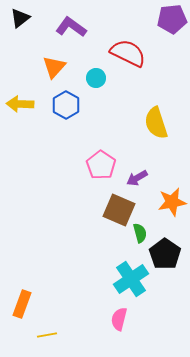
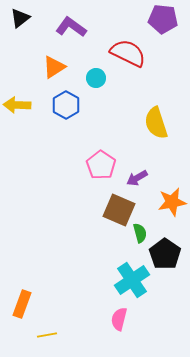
purple pentagon: moved 9 px left; rotated 12 degrees clockwise
orange triangle: rotated 15 degrees clockwise
yellow arrow: moved 3 px left, 1 px down
cyan cross: moved 1 px right, 1 px down
